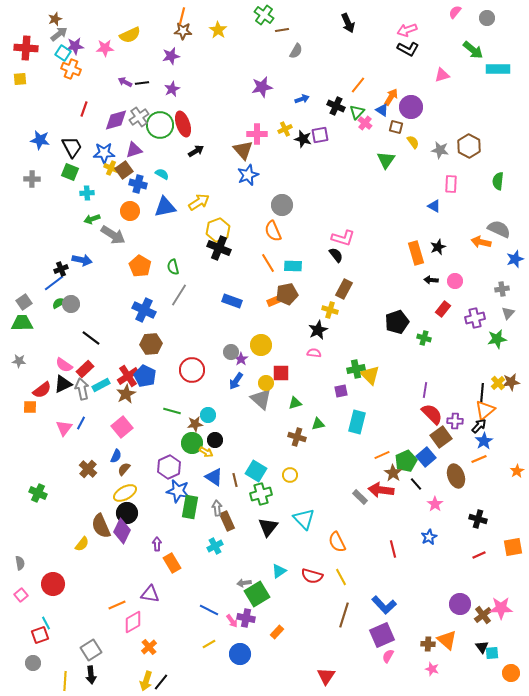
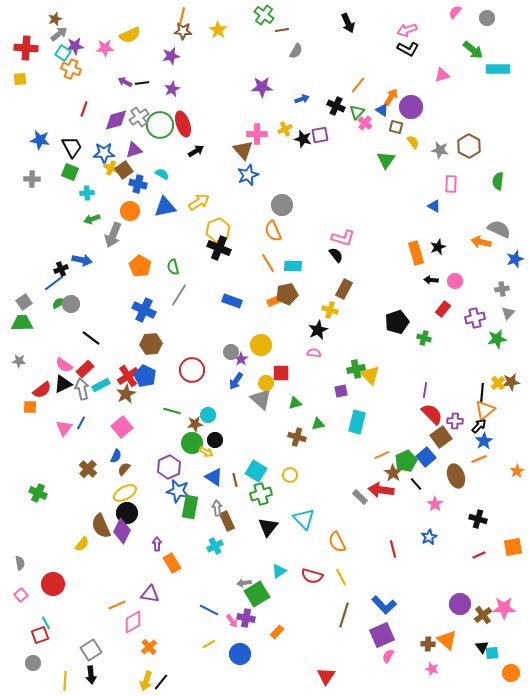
purple star at (262, 87): rotated 10 degrees clockwise
gray arrow at (113, 235): rotated 80 degrees clockwise
pink star at (501, 608): moved 3 px right
